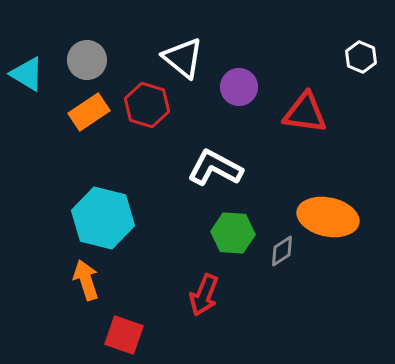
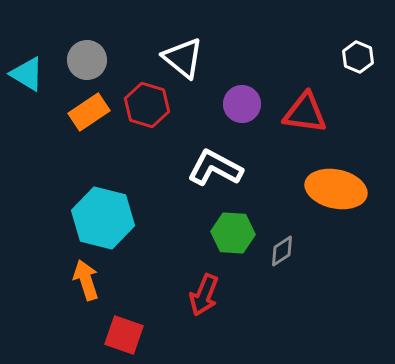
white hexagon: moved 3 px left
purple circle: moved 3 px right, 17 px down
orange ellipse: moved 8 px right, 28 px up
